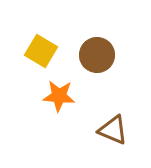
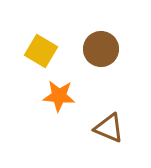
brown circle: moved 4 px right, 6 px up
brown triangle: moved 4 px left, 2 px up
